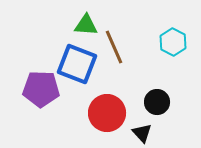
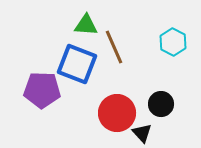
purple pentagon: moved 1 px right, 1 px down
black circle: moved 4 px right, 2 px down
red circle: moved 10 px right
